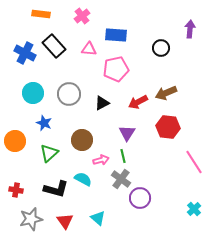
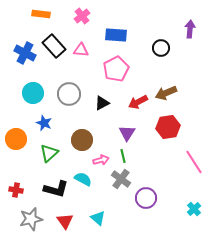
pink triangle: moved 8 px left, 1 px down
pink pentagon: rotated 15 degrees counterclockwise
red hexagon: rotated 15 degrees counterclockwise
orange circle: moved 1 px right, 2 px up
purple circle: moved 6 px right
